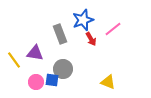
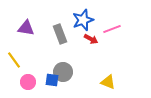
pink line: moved 1 px left; rotated 18 degrees clockwise
red arrow: rotated 32 degrees counterclockwise
purple triangle: moved 9 px left, 25 px up
gray circle: moved 3 px down
pink circle: moved 8 px left
